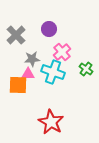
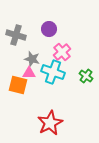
gray cross: rotated 30 degrees counterclockwise
gray star: rotated 21 degrees clockwise
green cross: moved 7 px down
pink triangle: moved 1 px right, 1 px up
orange square: rotated 12 degrees clockwise
red star: moved 1 px left, 1 px down; rotated 15 degrees clockwise
